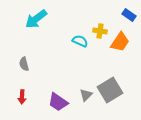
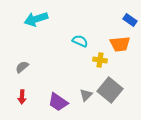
blue rectangle: moved 1 px right, 5 px down
cyan arrow: rotated 20 degrees clockwise
yellow cross: moved 29 px down
orange trapezoid: moved 2 px down; rotated 50 degrees clockwise
gray semicircle: moved 2 px left, 3 px down; rotated 64 degrees clockwise
gray square: rotated 20 degrees counterclockwise
